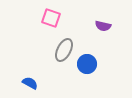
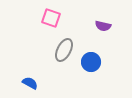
blue circle: moved 4 px right, 2 px up
